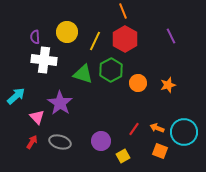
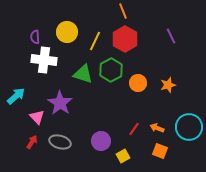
cyan circle: moved 5 px right, 5 px up
